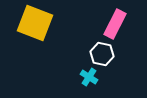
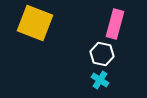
pink rectangle: rotated 12 degrees counterclockwise
cyan cross: moved 11 px right, 3 px down
